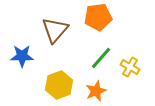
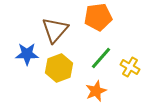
blue star: moved 5 px right, 2 px up
yellow hexagon: moved 17 px up
